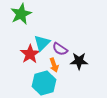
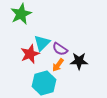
red star: rotated 12 degrees clockwise
orange arrow: moved 4 px right; rotated 56 degrees clockwise
